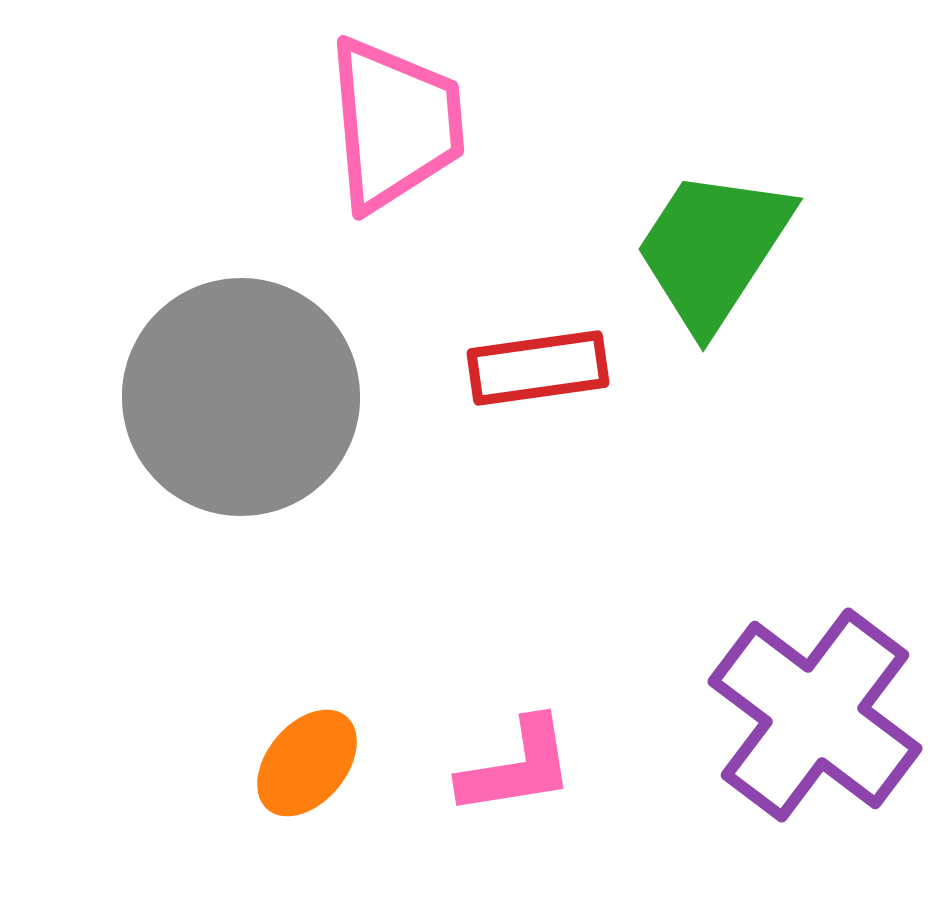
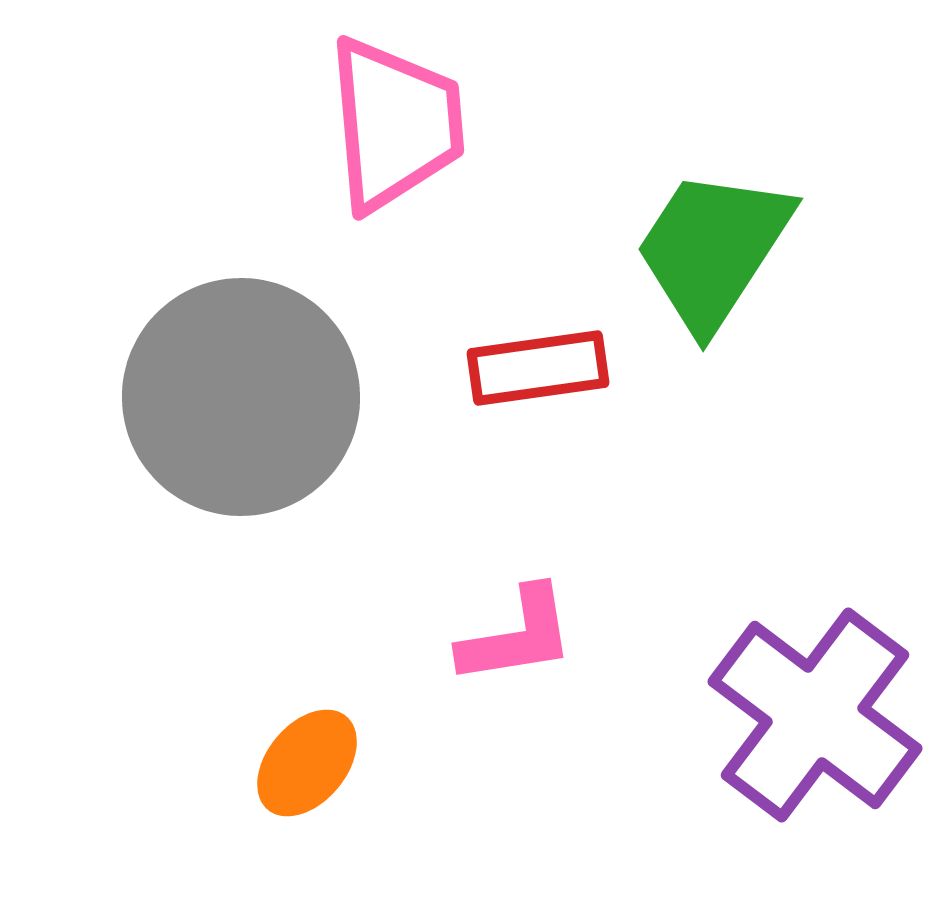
pink L-shape: moved 131 px up
